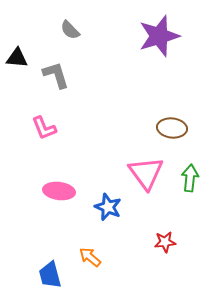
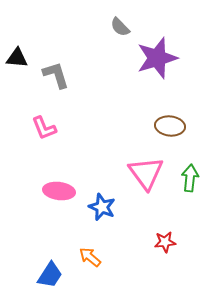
gray semicircle: moved 50 px right, 3 px up
purple star: moved 2 px left, 22 px down
brown ellipse: moved 2 px left, 2 px up
blue star: moved 6 px left
blue trapezoid: rotated 132 degrees counterclockwise
